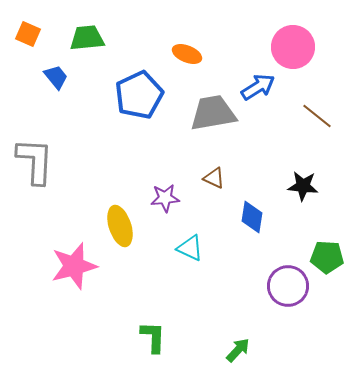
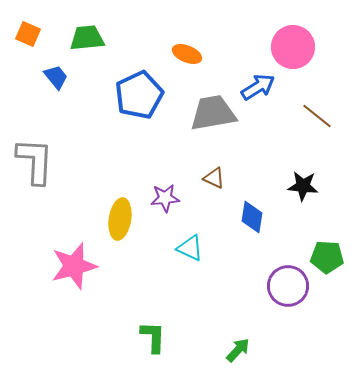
yellow ellipse: moved 7 px up; rotated 27 degrees clockwise
